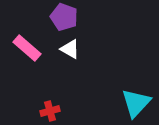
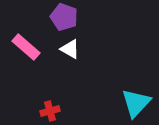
pink rectangle: moved 1 px left, 1 px up
